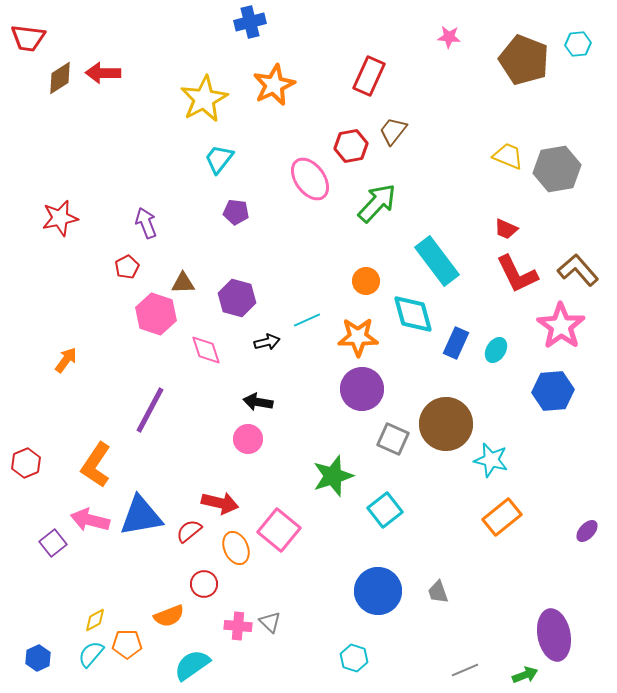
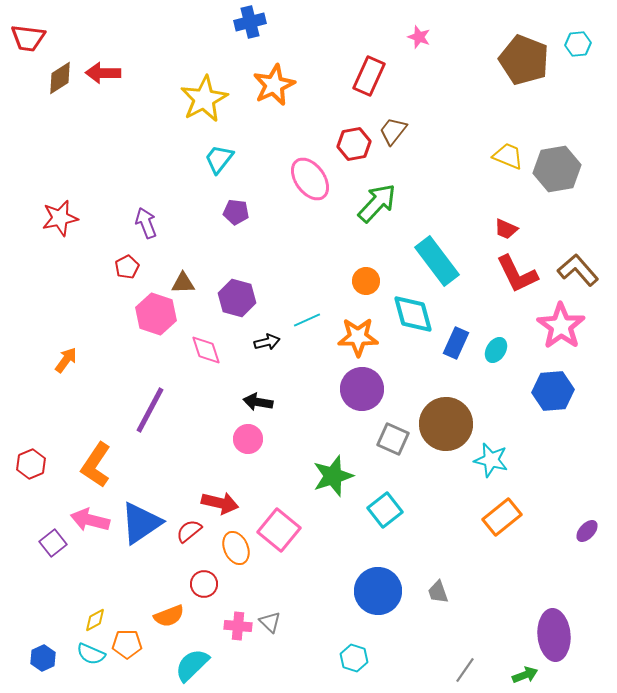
pink star at (449, 37): moved 30 px left; rotated 15 degrees clockwise
red hexagon at (351, 146): moved 3 px right, 2 px up
red hexagon at (26, 463): moved 5 px right, 1 px down
blue triangle at (141, 516): moved 7 px down; rotated 24 degrees counterclockwise
purple ellipse at (554, 635): rotated 6 degrees clockwise
cyan semicircle at (91, 654): rotated 108 degrees counterclockwise
blue hexagon at (38, 658): moved 5 px right
cyan semicircle at (192, 665): rotated 9 degrees counterclockwise
gray line at (465, 670): rotated 32 degrees counterclockwise
